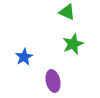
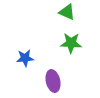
green star: moved 2 px left, 1 px up; rotated 25 degrees clockwise
blue star: moved 1 px right, 1 px down; rotated 24 degrees clockwise
